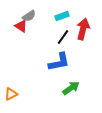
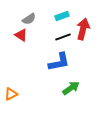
gray semicircle: moved 3 px down
red triangle: moved 9 px down
black line: rotated 35 degrees clockwise
